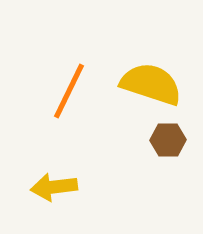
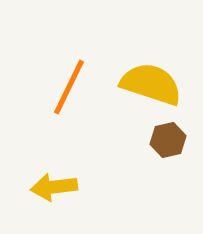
orange line: moved 4 px up
brown hexagon: rotated 12 degrees counterclockwise
